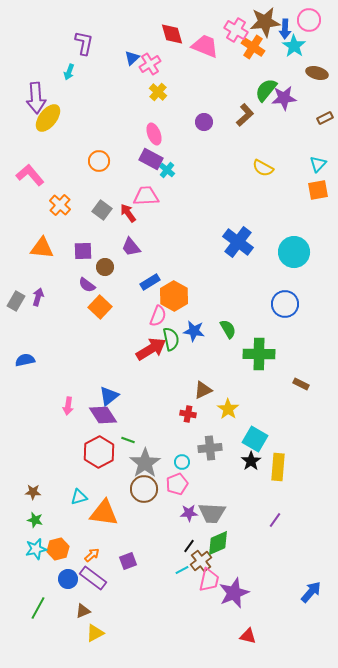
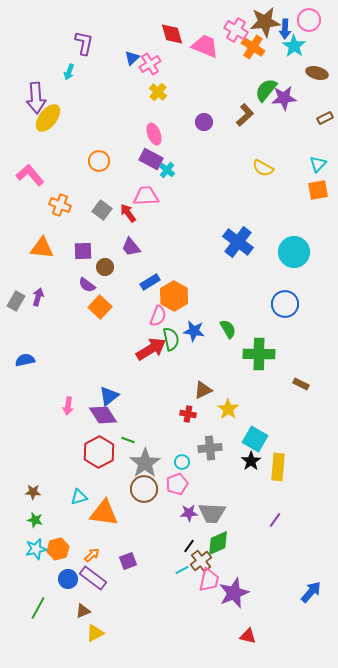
orange cross at (60, 205): rotated 20 degrees counterclockwise
